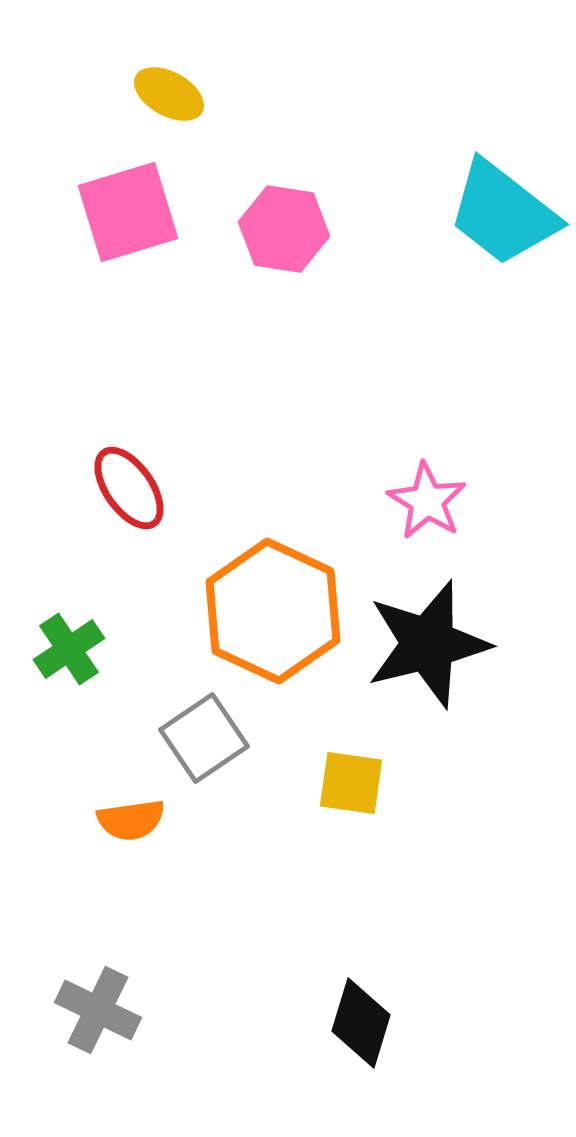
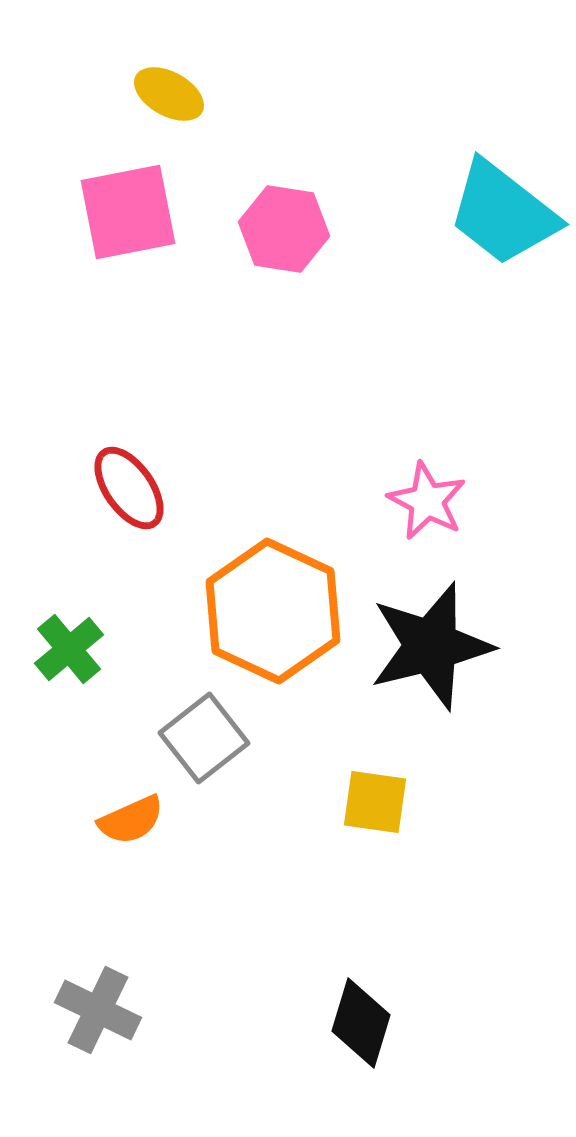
pink square: rotated 6 degrees clockwise
pink star: rotated 4 degrees counterclockwise
black star: moved 3 px right, 2 px down
green cross: rotated 6 degrees counterclockwise
gray square: rotated 4 degrees counterclockwise
yellow square: moved 24 px right, 19 px down
orange semicircle: rotated 16 degrees counterclockwise
